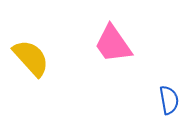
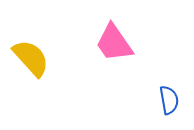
pink trapezoid: moved 1 px right, 1 px up
